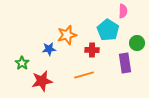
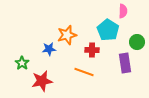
green circle: moved 1 px up
orange line: moved 3 px up; rotated 36 degrees clockwise
